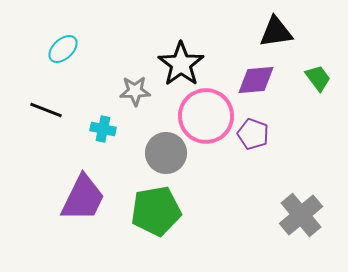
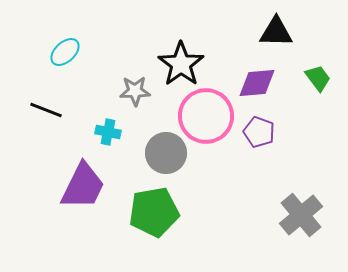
black triangle: rotated 9 degrees clockwise
cyan ellipse: moved 2 px right, 3 px down
purple diamond: moved 1 px right, 3 px down
cyan cross: moved 5 px right, 3 px down
purple pentagon: moved 6 px right, 2 px up
purple trapezoid: moved 12 px up
green pentagon: moved 2 px left, 1 px down
